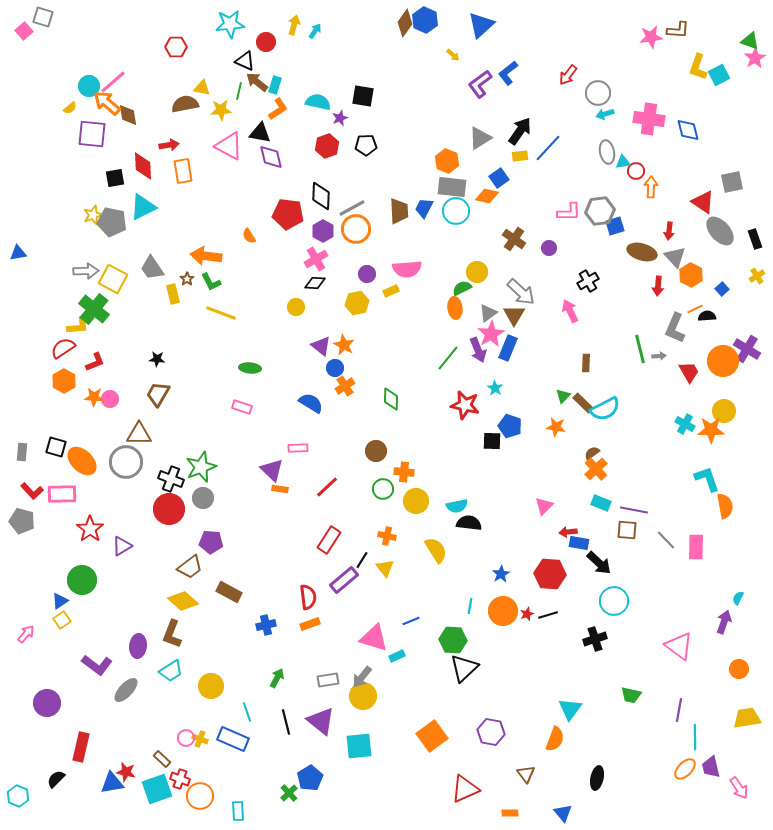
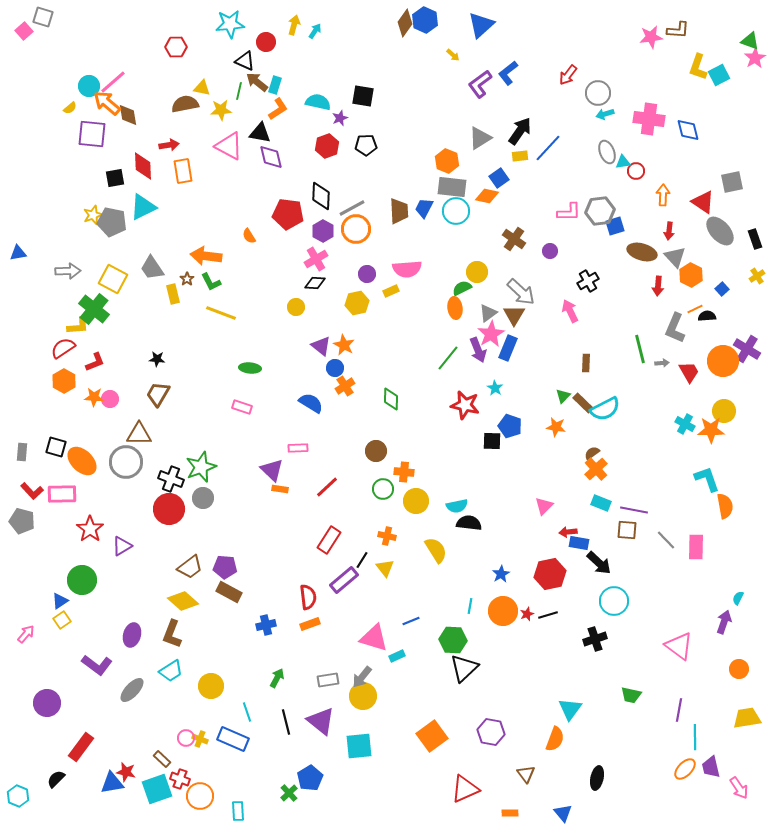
gray ellipse at (607, 152): rotated 10 degrees counterclockwise
orange arrow at (651, 187): moved 12 px right, 8 px down
purple circle at (549, 248): moved 1 px right, 3 px down
gray arrow at (86, 271): moved 18 px left
gray arrow at (659, 356): moved 3 px right, 7 px down
purple pentagon at (211, 542): moved 14 px right, 25 px down
red hexagon at (550, 574): rotated 16 degrees counterclockwise
purple ellipse at (138, 646): moved 6 px left, 11 px up; rotated 10 degrees clockwise
gray ellipse at (126, 690): moved 6 px right
red rectangle at (81, 747): rotated 24 degrees clockwise
